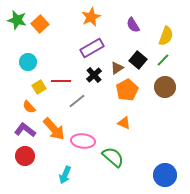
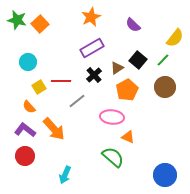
purple semicircle: rotated 14 degrees counterclockwise
yellow semicircle: moved 9 px right, 2 px down; rotated 18 degrees clockwise
orange triangle: moved 4 px right, 14 px down
pink ellipse: moved 29 px right, 24 px up
